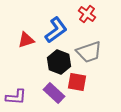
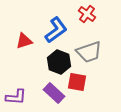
red triangle: moved 2 px left, 1 px down
